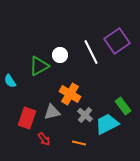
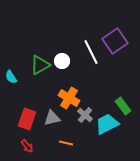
purple square: moved 2 px left
white circle: moved 2 px right, 6 px down
green triangle: moved 1 px right, 1 px up
cyan semicircle: moved 1 px right, 4 px up
orange cross: moved 1 px left, 4 px down
gray triangle: moved 6 px down
red rectangle: moved 1 px down
red arrow: moved 17 px left, 7 px down
orange line: moved 13 px left
